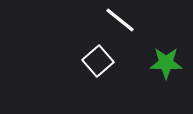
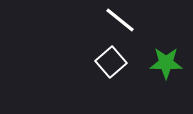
white square: moved 13 px right, 1 px down
